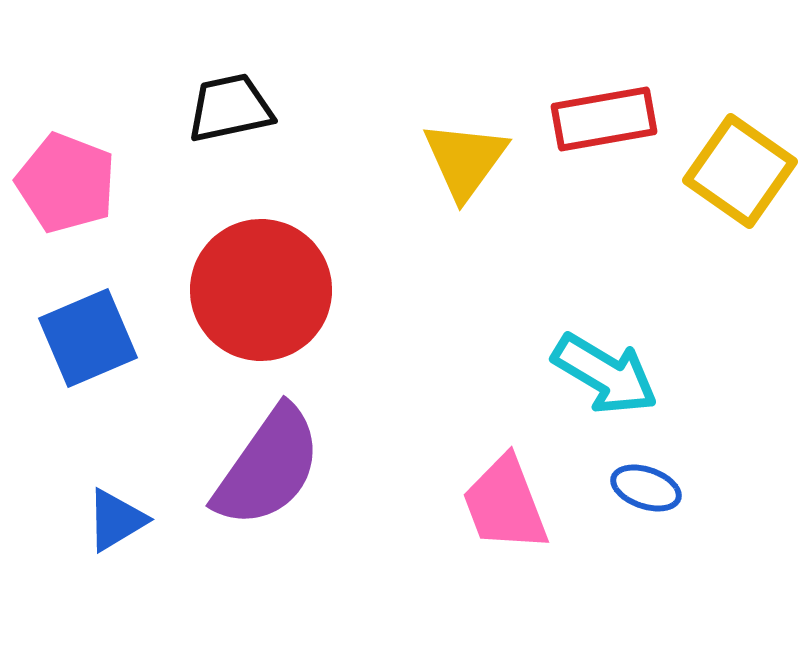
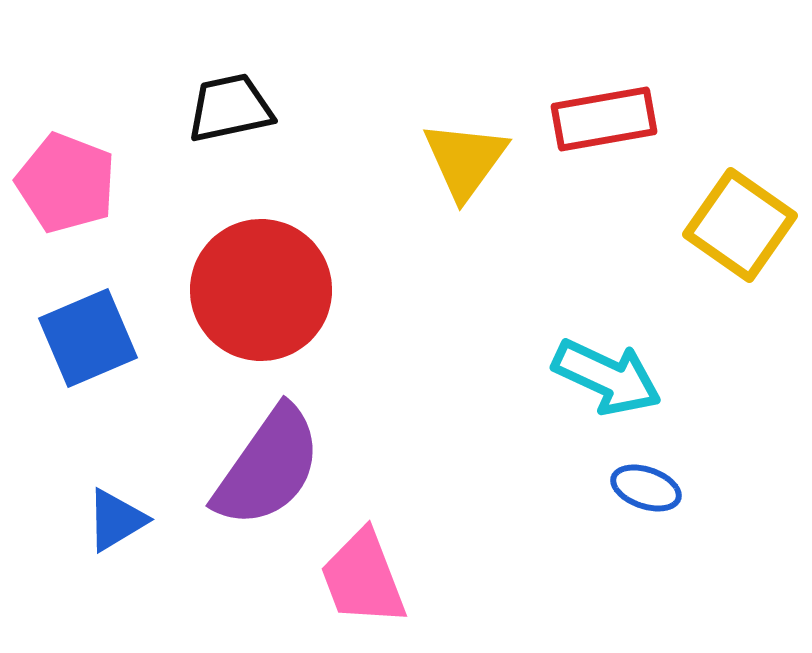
yellow square: moved 54 px down
cyan arrow: moved 2 px right, 3 px down; rotated 6 degrees counterclockwise
pink trapezoid: moved 142 px left, 74 px down
